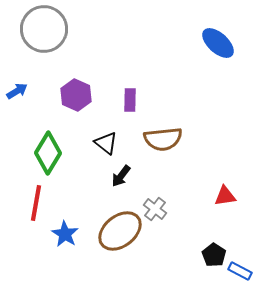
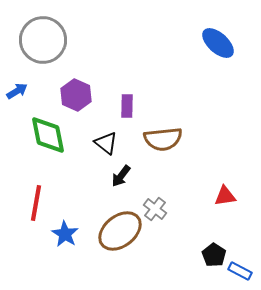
gray circle: moved 1 px left, 11 px down
purple rectangle: moved 3 px left, 6 px down
green diamond: moved 18 px up; rotated 42 degrees counterclockwise
